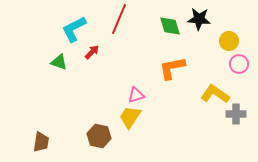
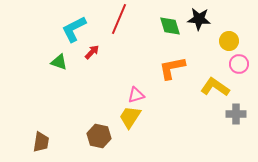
yellow L-shape: moved 7 px up
